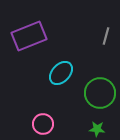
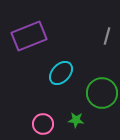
gray line: moved 1 px right
green circle: moved 2 px right
green star: moved 21 px left, 9 px up
